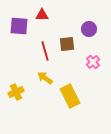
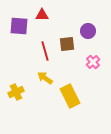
purple circle: moved 1 px left, 2 px down
